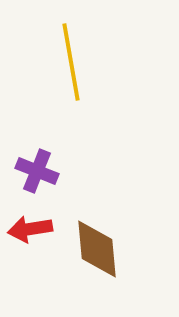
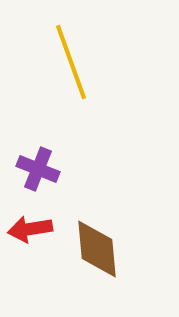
yellow line: rotated 10 degrees counterclockwise
purple cross: moved 1 px right, 2 px up
